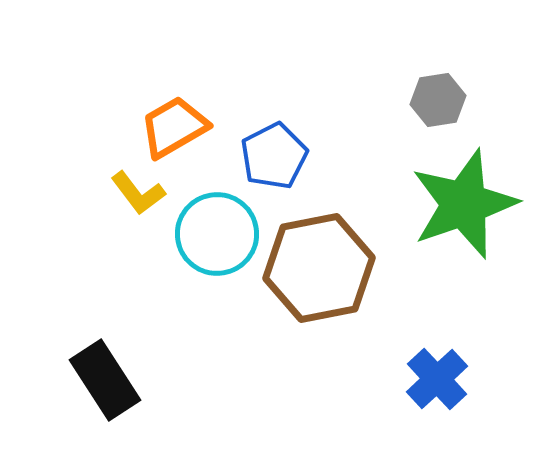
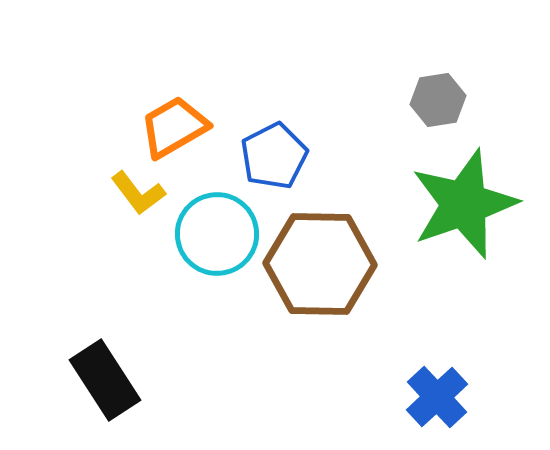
brown hexagon: moved 1 px right, 4 px up; rotated 12 degrees clockwise
blue cross: moved 18 px down
